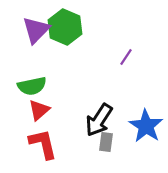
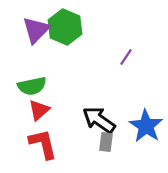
black arrow: rotated 92 degrees clockwise
